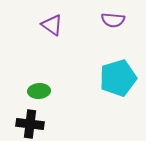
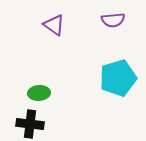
purple semicircle: rotated 10 degrees counterclockwise
purple triangle: moved 2 px right
green ellipse: moved 2 px down
